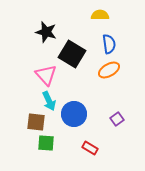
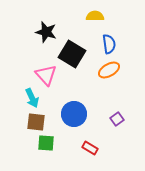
yellow semicircle: moved 5 px left, 1 px down
cyan arrow: moved 17 px left, 3 px up
